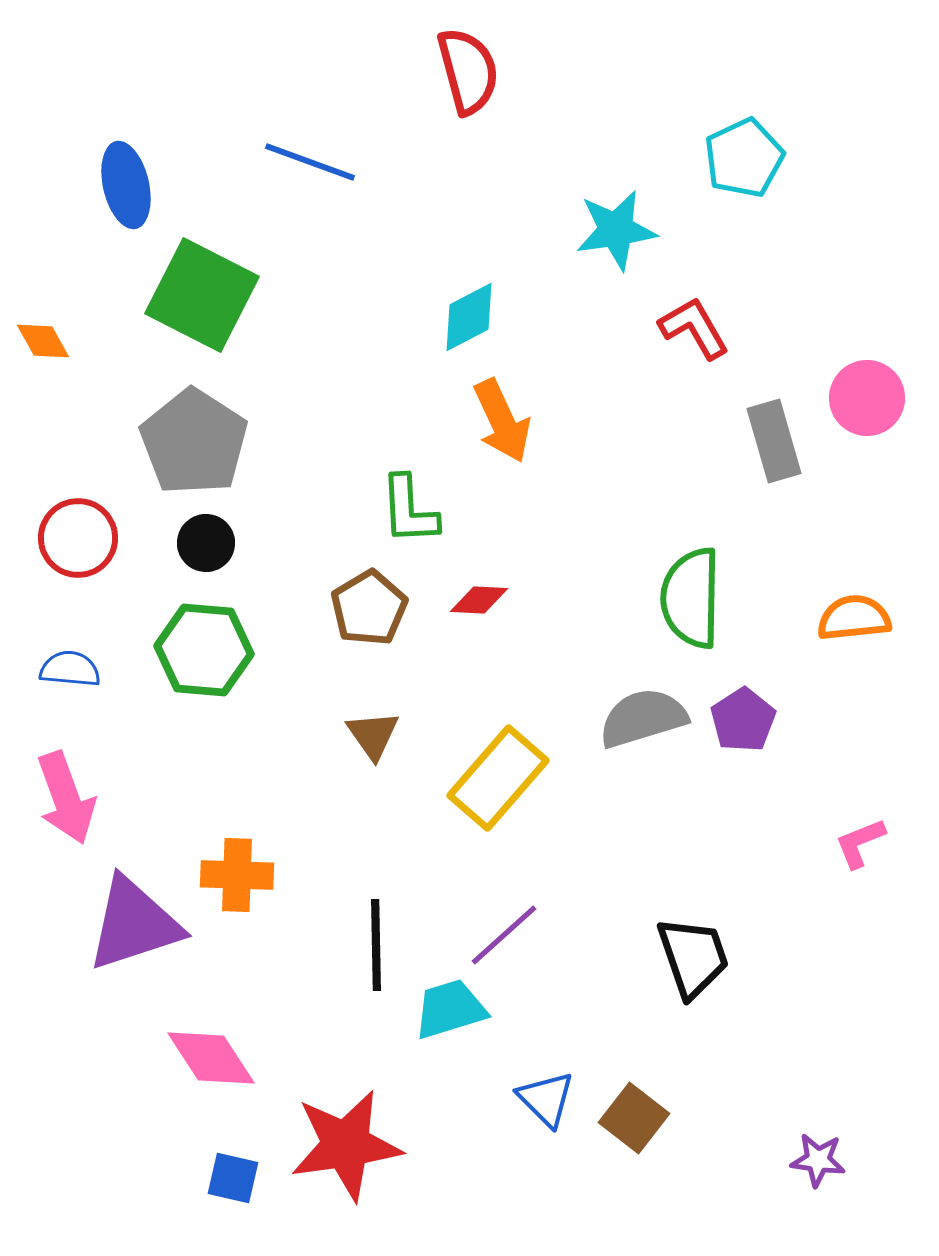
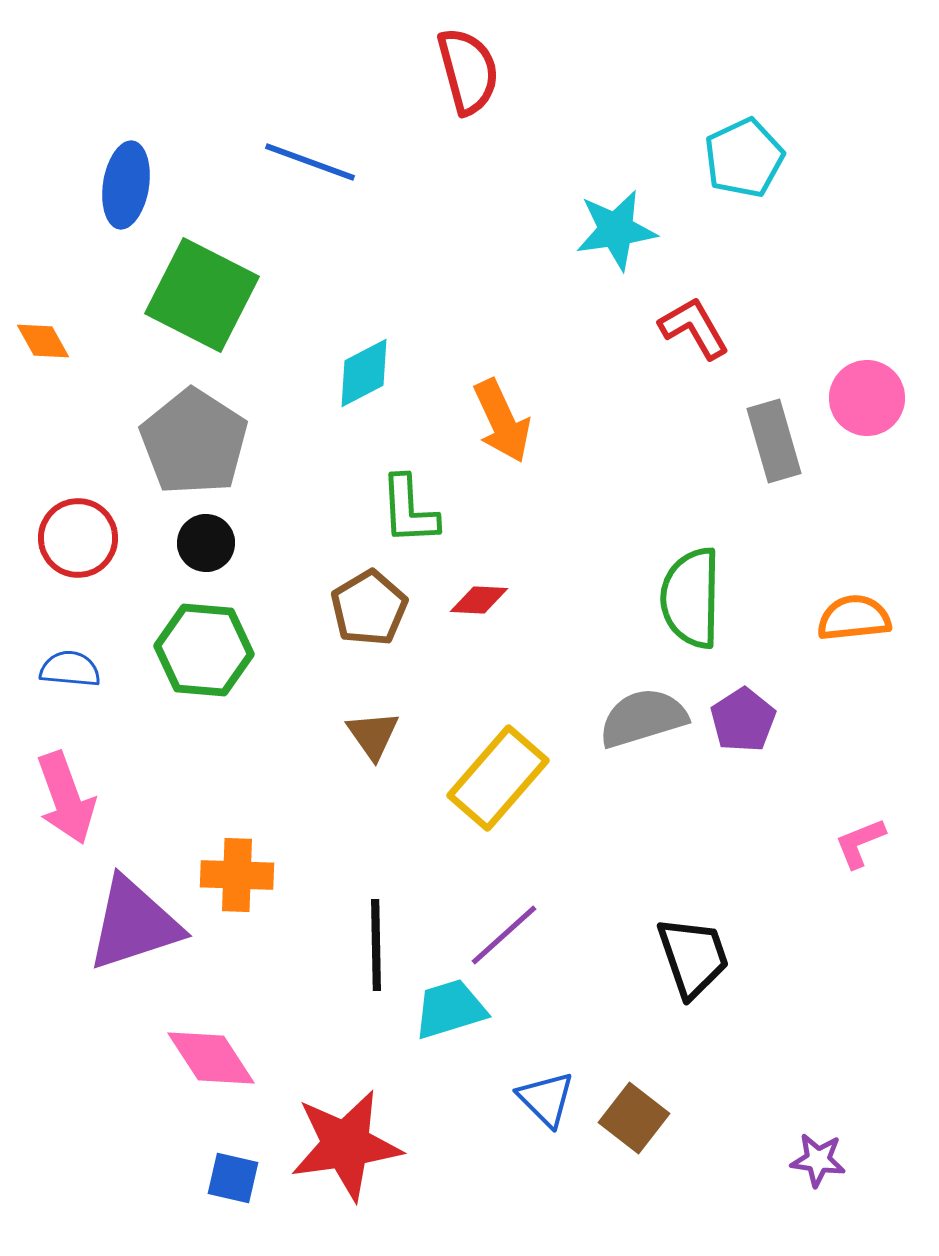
blue ellipse: rotated 22 degrees clockwise
cyan diamond: moved 105 px left, 56 px down
